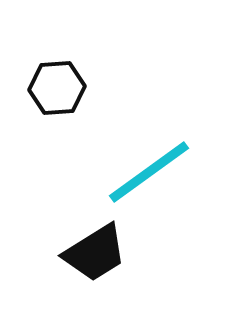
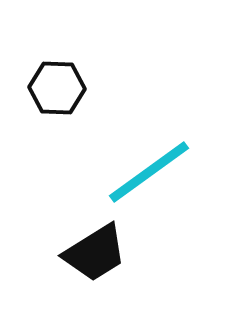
black hexagon: rotated 6 degrees clockwise
